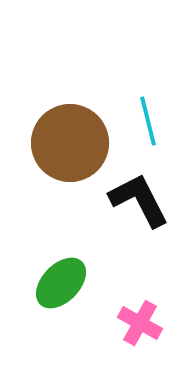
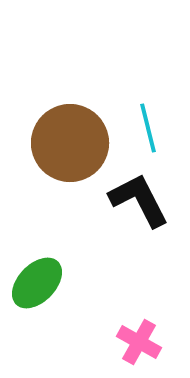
cyan line: moved 7 px down
green ellipse: moved 24 px left
pink cross: moved 1 px left, 19 px down
